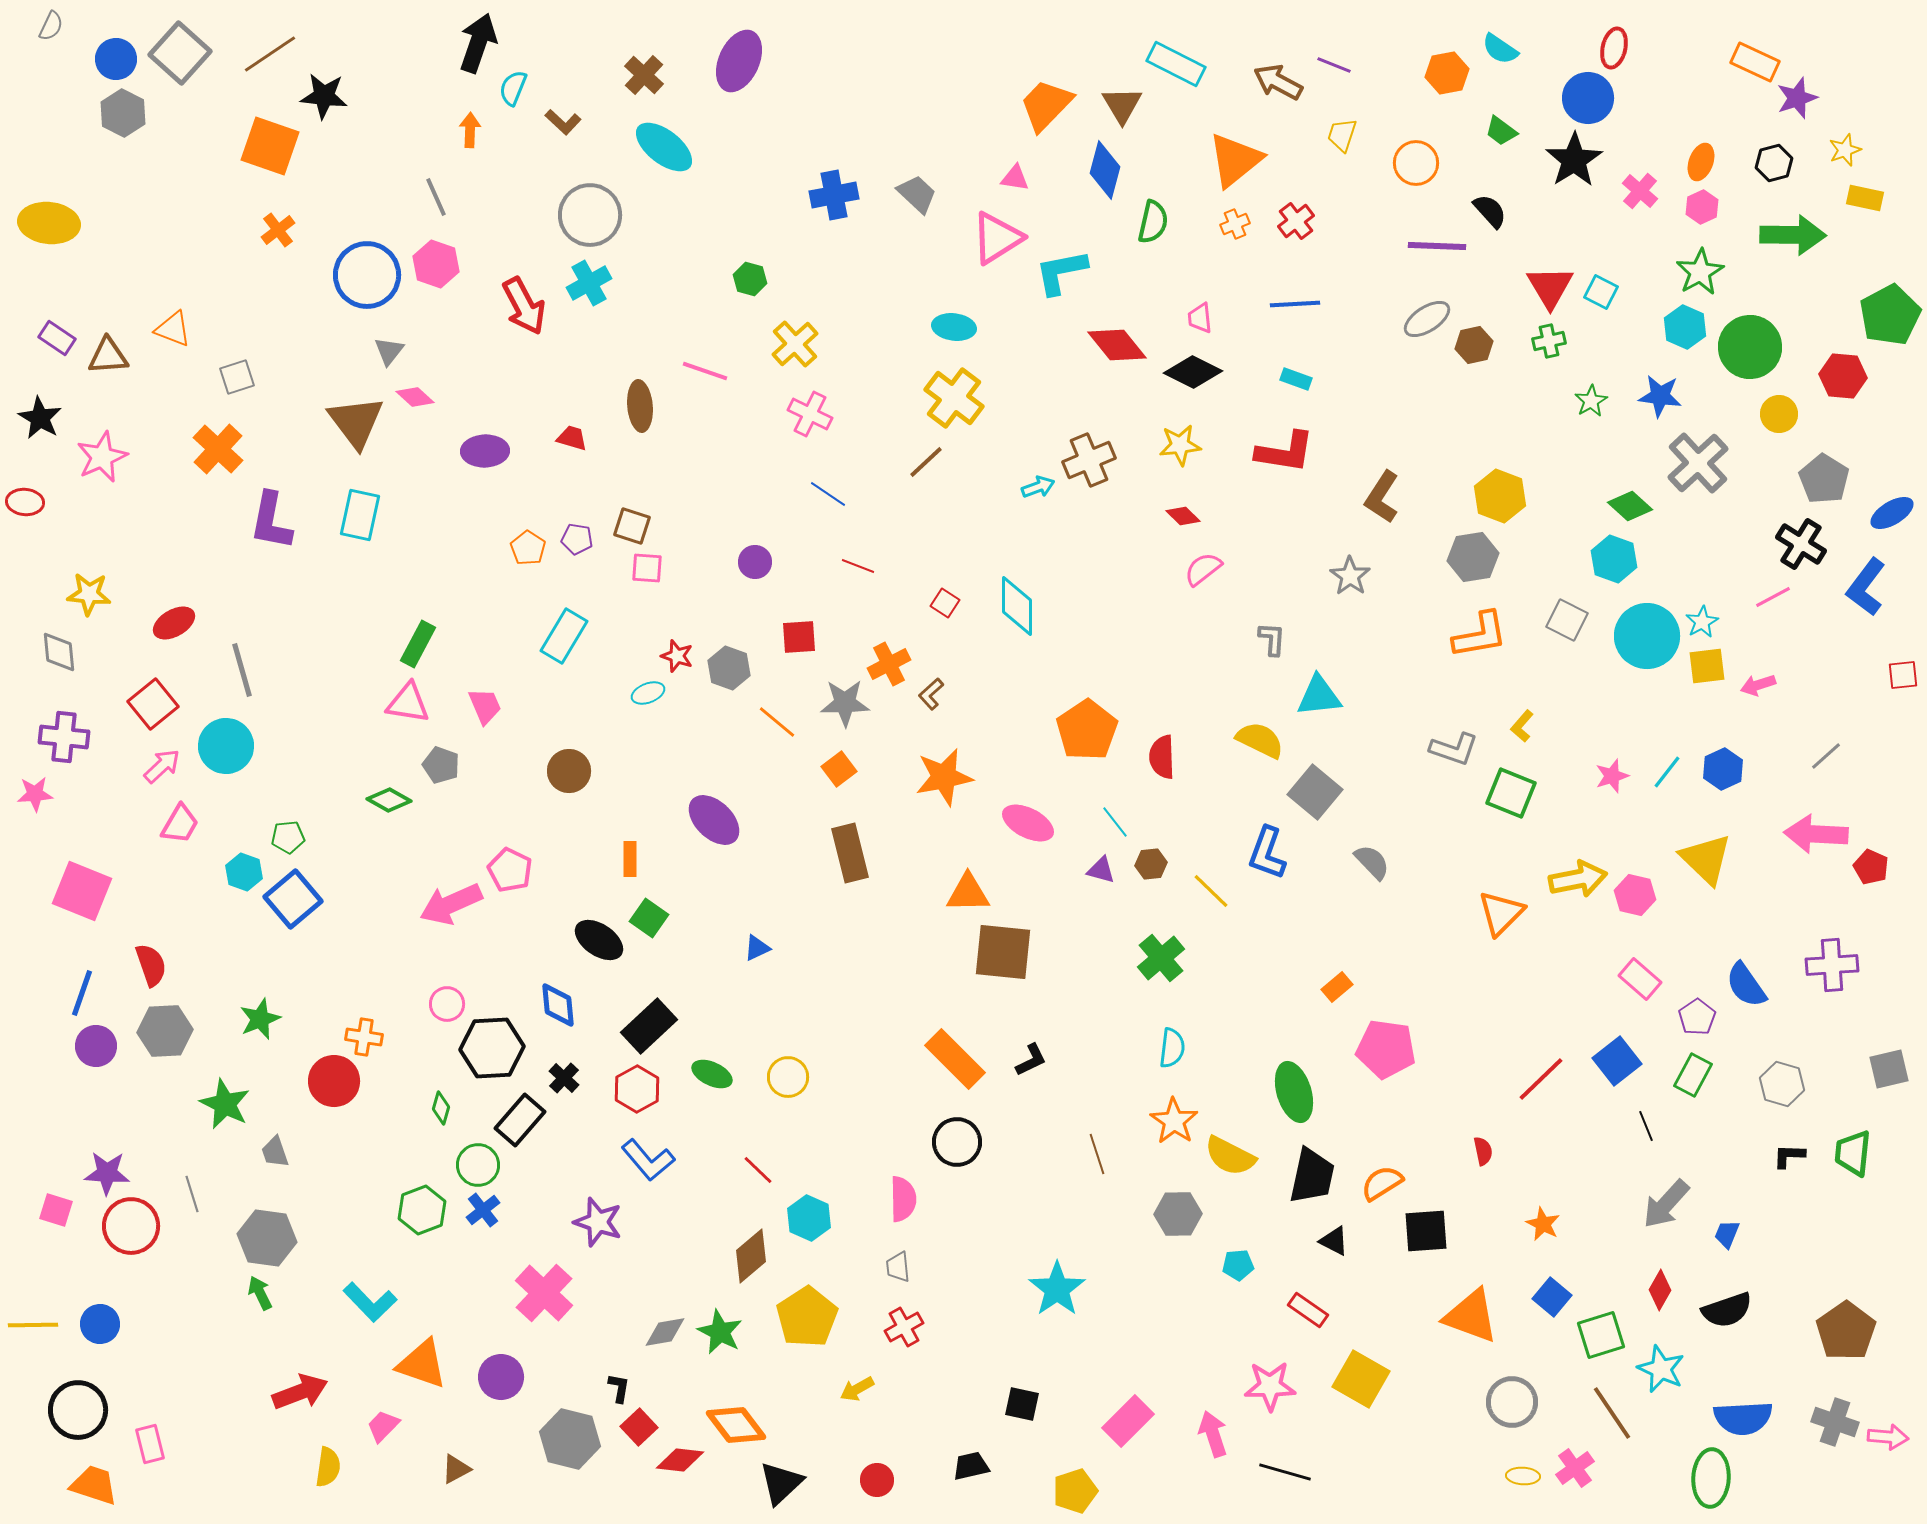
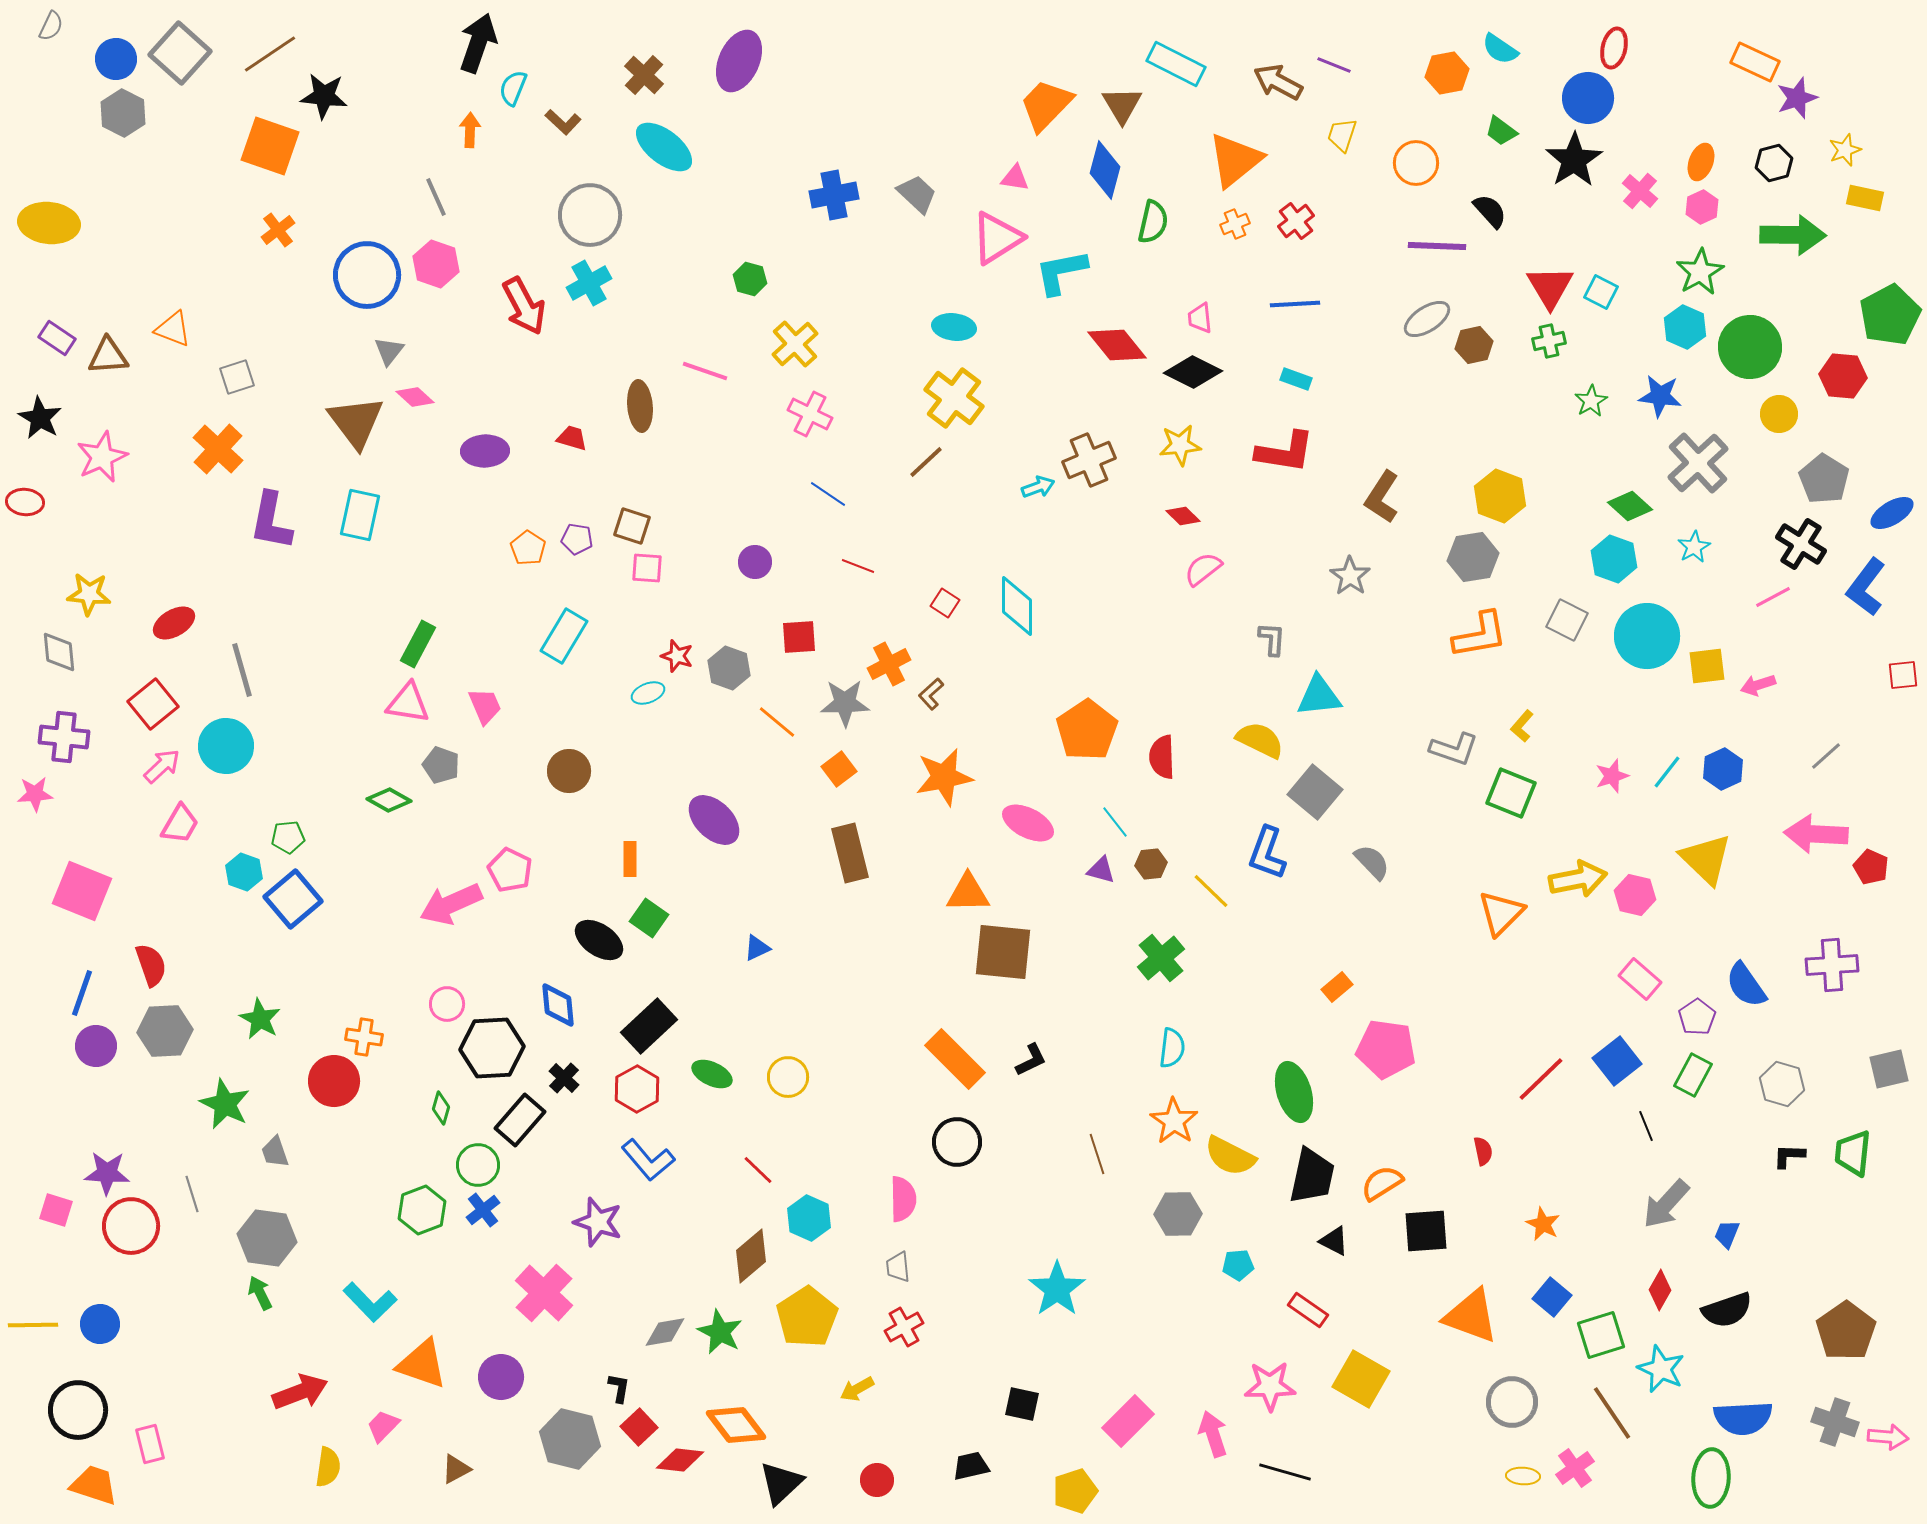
cyan star at (1702, 622): moved 8 px left, 75 px up
green star at (260, 1019): rotated 21 degrees counterclockwise
